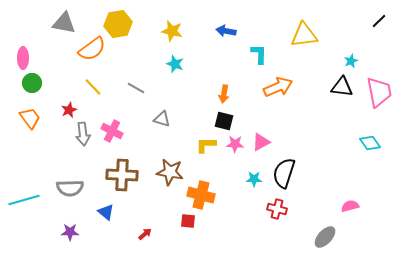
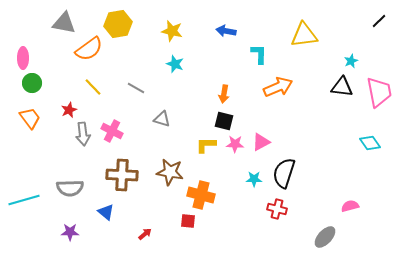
orange semicircle at (92, 49): moved 3 px left
